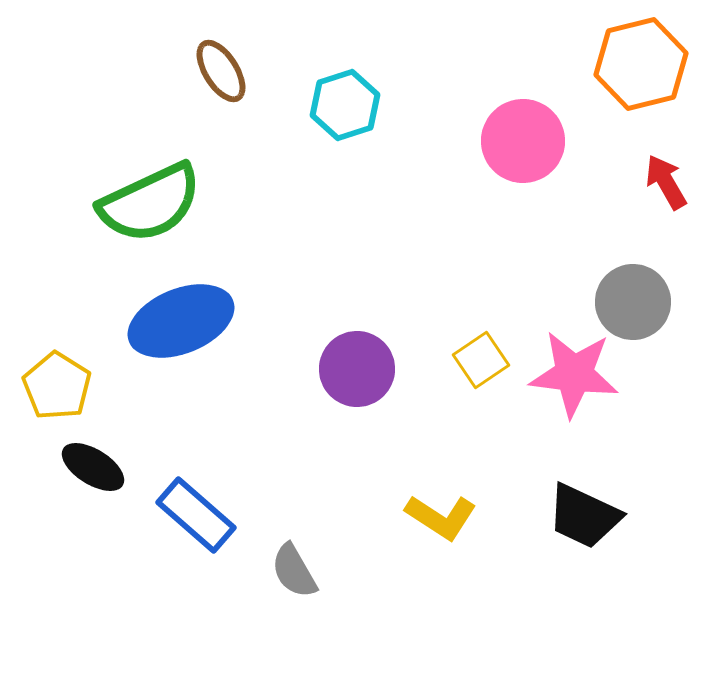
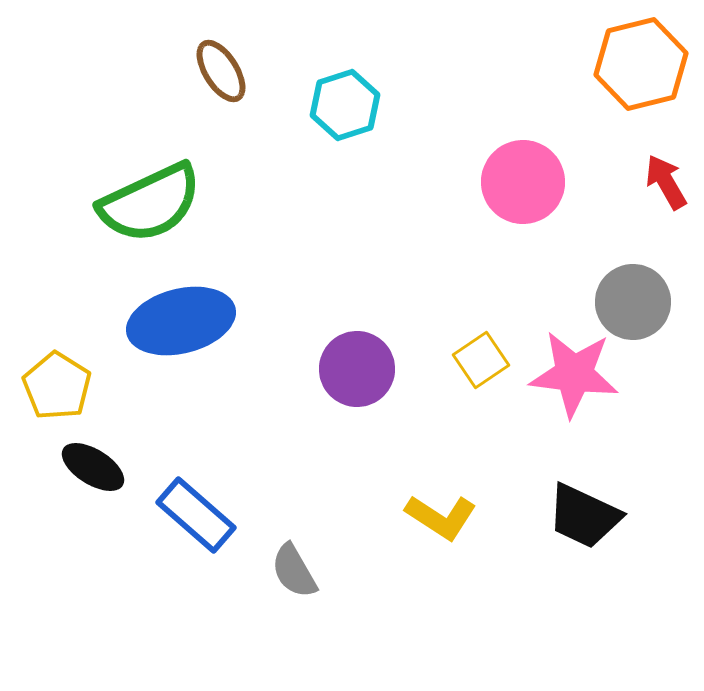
pink circle: moved 41 px down
blue ellipse: rotated 8 degrees clockwise
